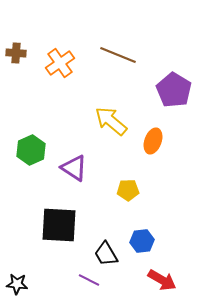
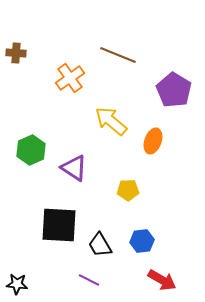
orange cross: moved 10 px right, 15 px down
black trapezoid: moved 6 px left, 9 px up
